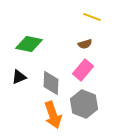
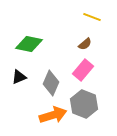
brown semicircle: rotated 24 degrees counterclockwise
gray diamond: rotated 20 degrees clockwise
orange arrow: rotated 88 degrees counterclockwise
